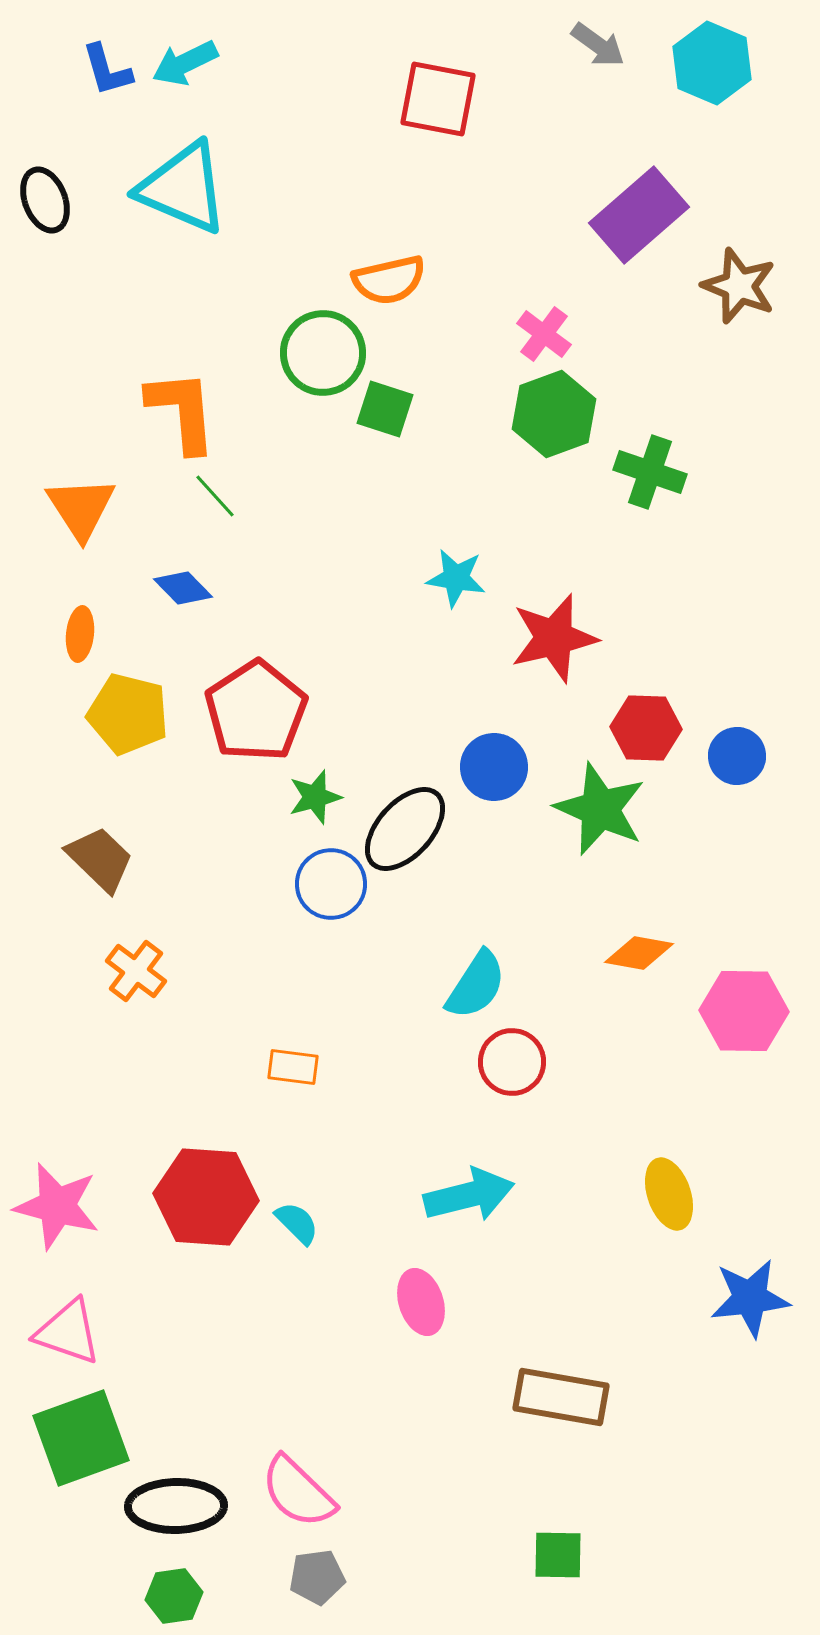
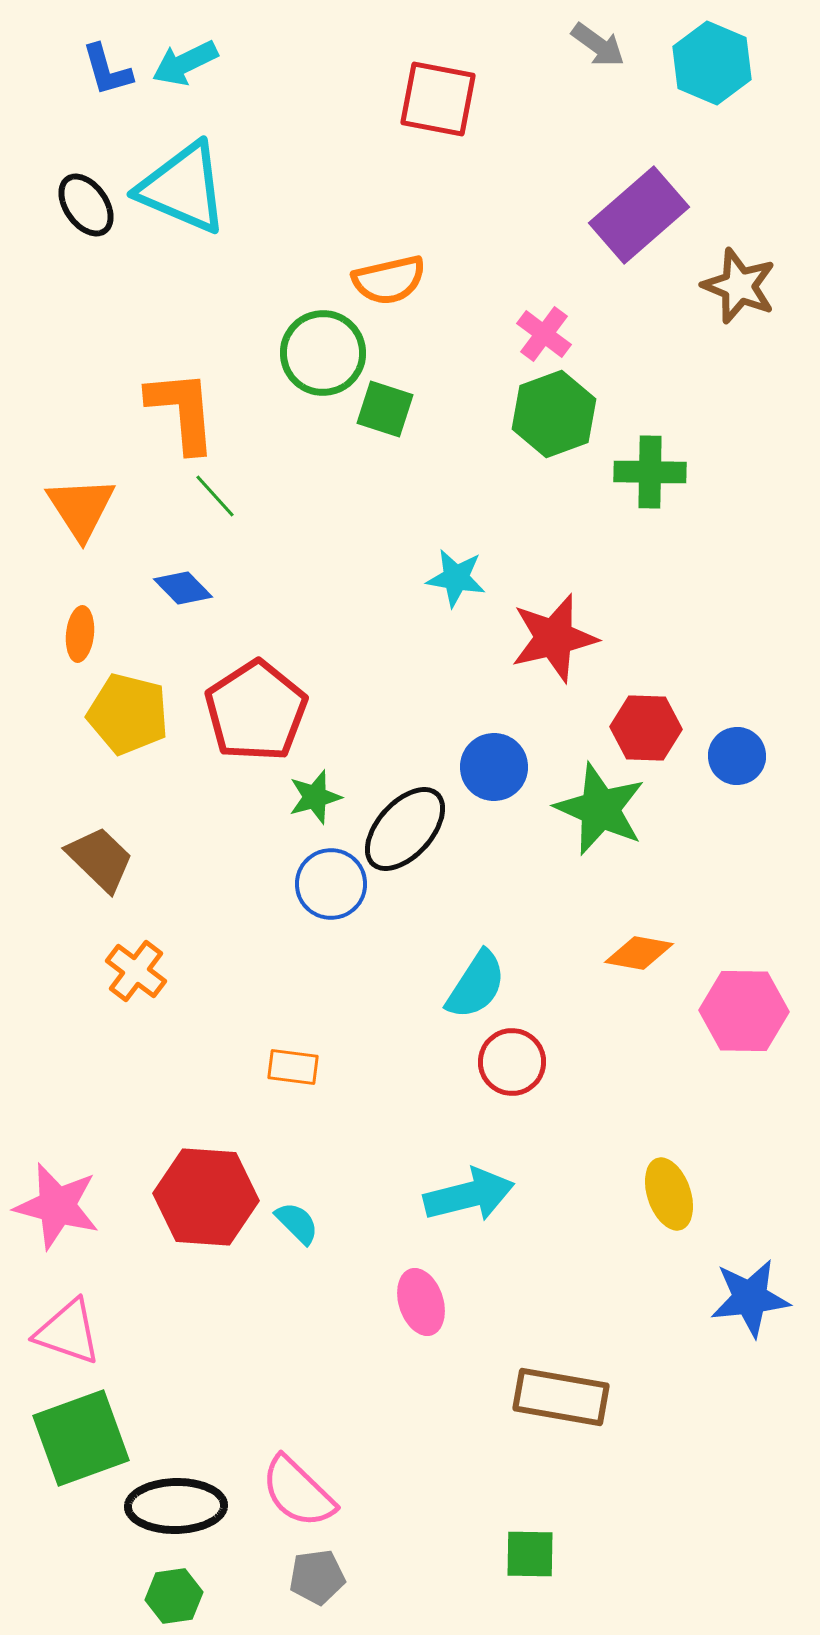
black ellipse at (45, 200): moved 41 px right, 5 px down; rotated 14 degrees counterclockwise
green cross at (650, 472): rotated 18 degrees counterclockwise
green square at (558, 1555): moved 28 px left, 1 px up
